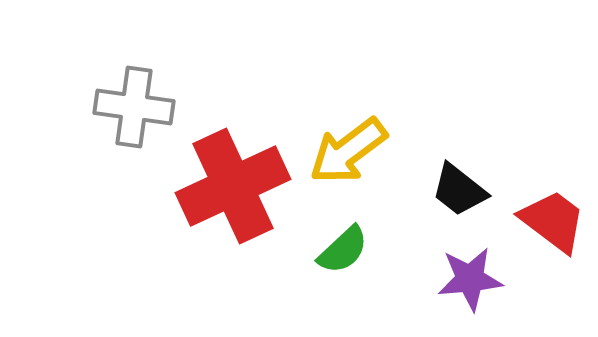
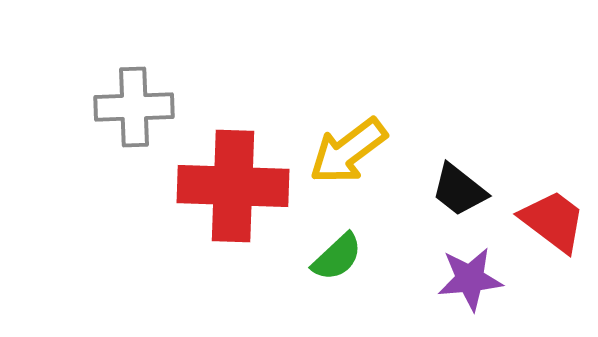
gray cross: rotated 10 degrees counterclockwise
red cross: rotated 27 degrees clockwise
green semicircle: moved 6 px left, 7 px down
